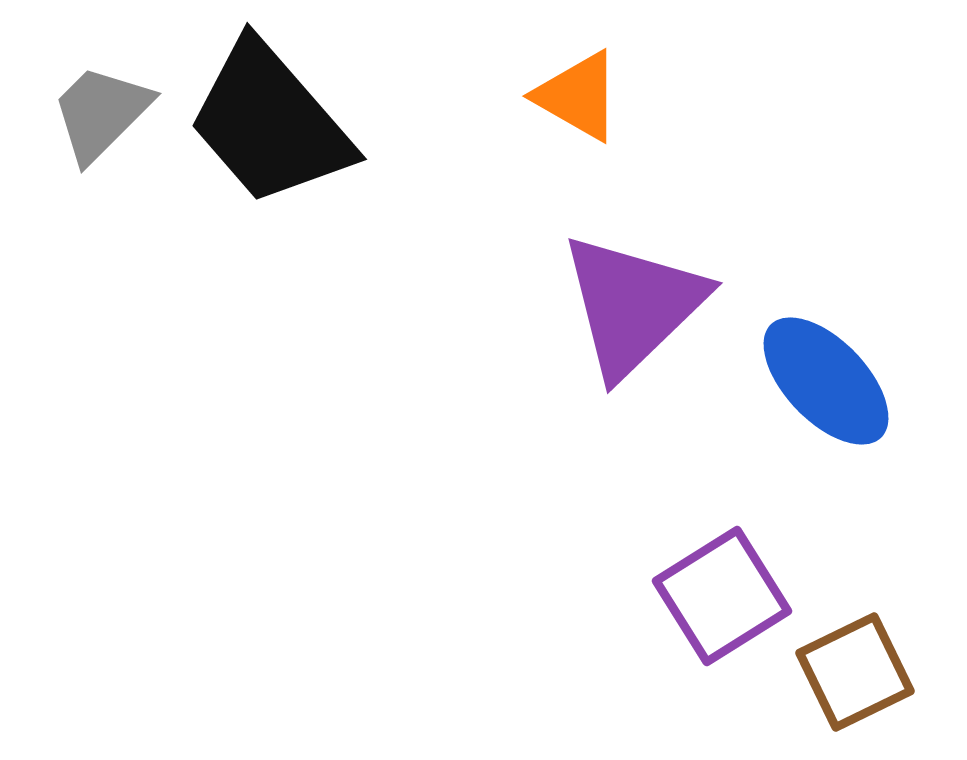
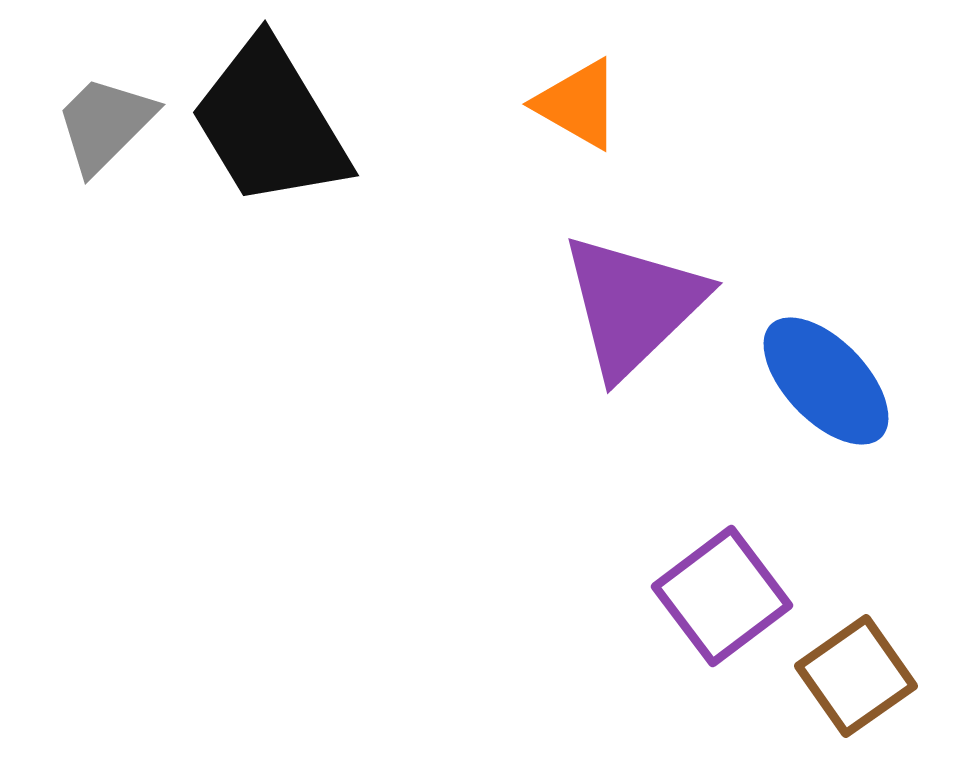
orange triangle: moved 8 px down
gray trapezoid: moved 4 px right, 11 px down
black trapezoid: rotated 10 degrees clockwise
purple square: rotated 5 degrees counterclockwise
brown square: moved 1 px right, 4 px down; rotated 9 degrees counterclockwise
